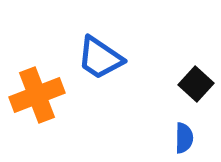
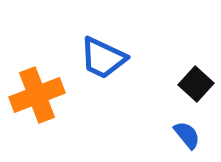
blue trapezoid: moved 3 px right; rotated 9 degrees counterclockwise
blue semicircle: moved 3 px right, 3 px up; rotated 40 degrees counterclockwise
